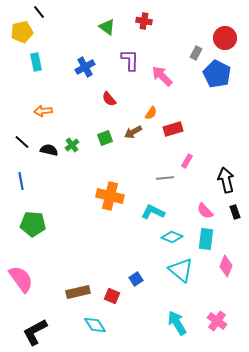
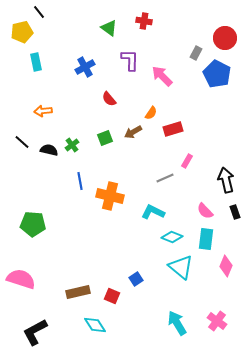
green triangle at (107, 27): moved 2 px right, 1 px down
gray line at (165, 178): rotated 18 degrees counterclockwise
blue line at (21, 181): moved 59 px right
cyan triangle at (181, 270): moved 3 px up
pink semicircle at (21, 279): rotated 36 degrees counterclockwise
